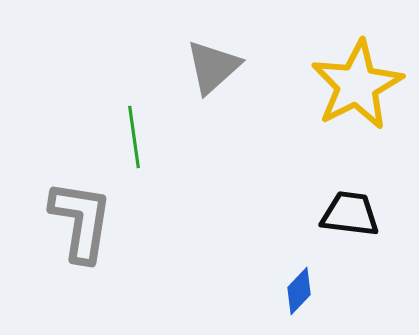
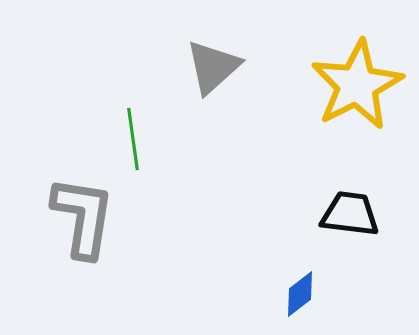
green line: moved 1 px left, 2 px down
gray L-shape: moved 2 px right, 4 px up
blue diamond: moved 1 px right, 3 px down; rotated 9 degrees clockwise
